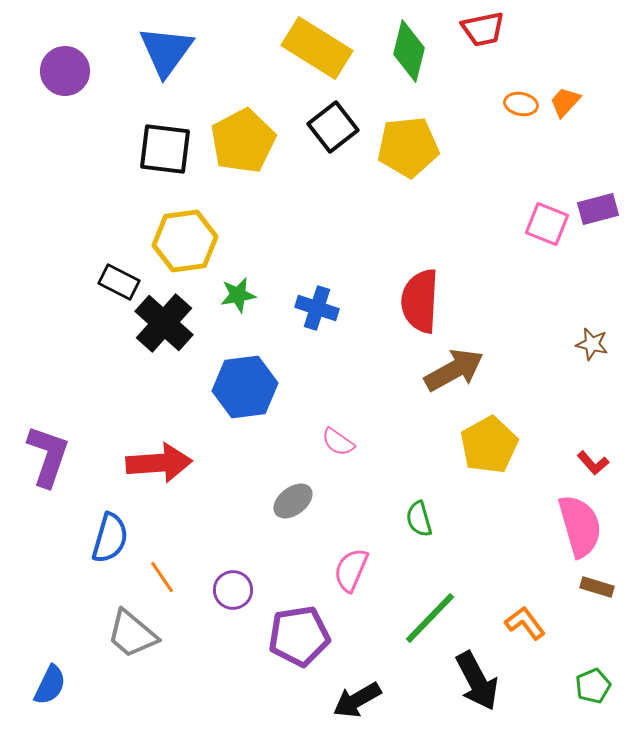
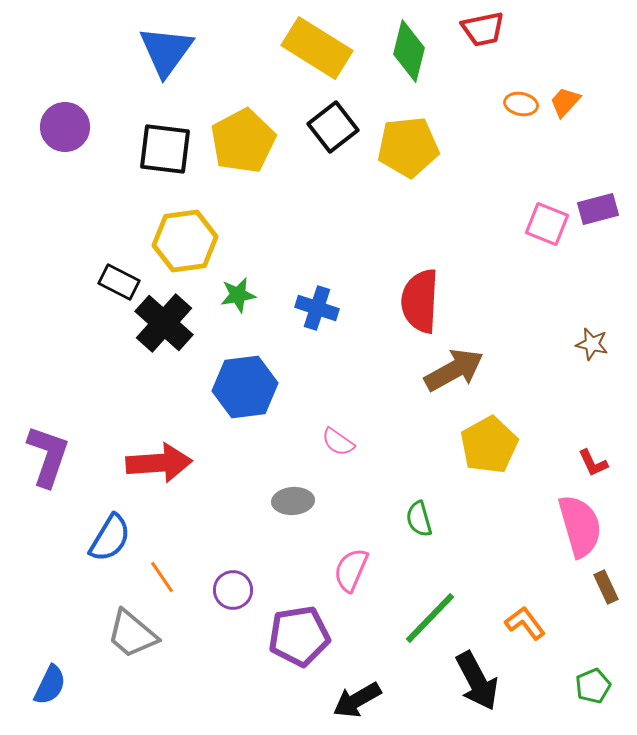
purple circle at (65, 71): moved 56 px down
red L-shape at (593, 463): rotated 16 degrees clockwise
gray ellipse at (293, 501): rotated 33 degrees clockwise
blue semicircle at (110, 538): rotated 15 degrees clockwise
brown rectangle at (597, 587): moved 9 px right; rotated 48 degrees clockwise
